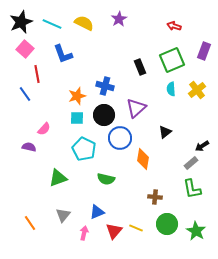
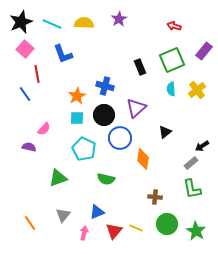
yellow semicircle: rotated 24 degrees counterclockwise
purple rectangle: rotated 18 degrees clockwise
orange star: rotated 12 degrees counterclockwise
